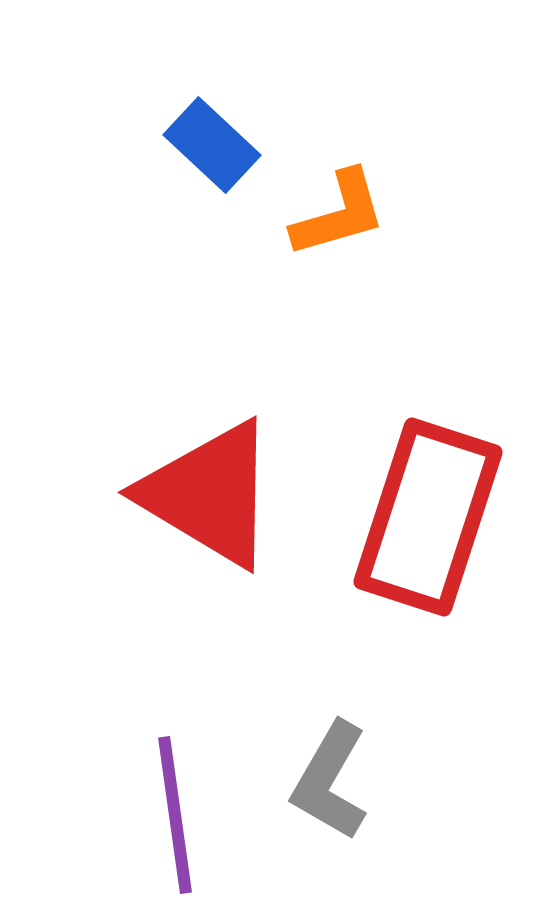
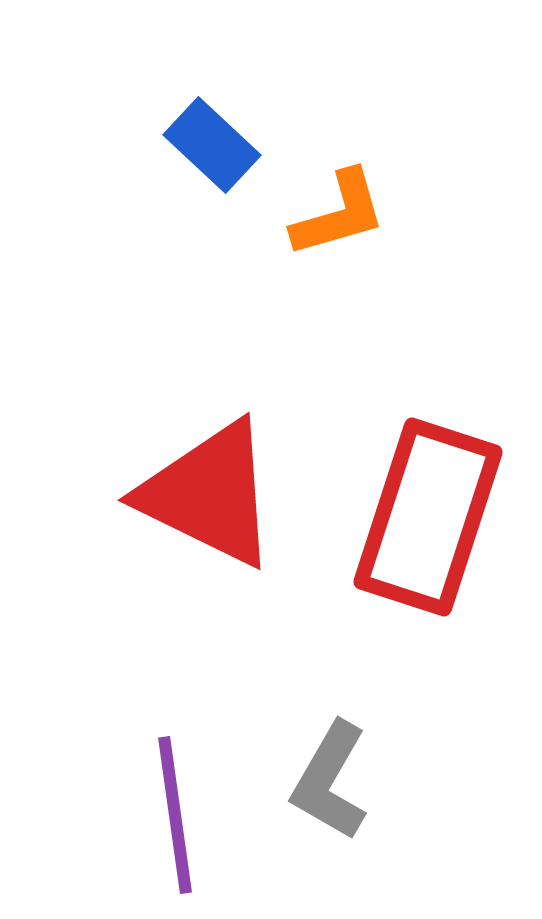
red triangle: rotated 5 degrees counterclockwise
